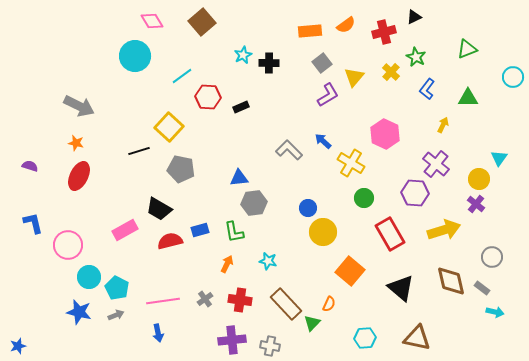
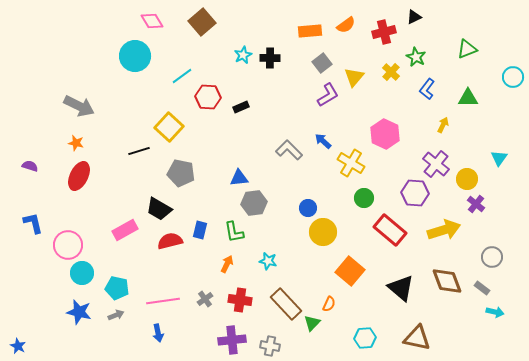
black cross at (269, 63): moved 1 px right, 5 px up
gray pentagon at (181, 169): moved 4 px down
yellow circle at (479, 179): moved 12 px left
blue rectangle at (200, 230): rotated 60 degrees counterclockwise
red rectangle at (390, 234): moved 4 px up; rotated 20 degrees counterclockwise
cyan circle at (89, 277): moved 7 px left, 4 px up
brown diamond at (451, 281): moved 4 px left; rotated 8 degrees counterclockwise
cyan pentagon at (117, 288): rotated 15 degrees counterclockwise
blue star at (18, 346): rotated 28 degrees counterclockwise
